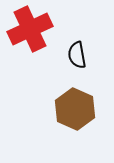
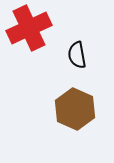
red cross: moved 1 px left, 1 px up
